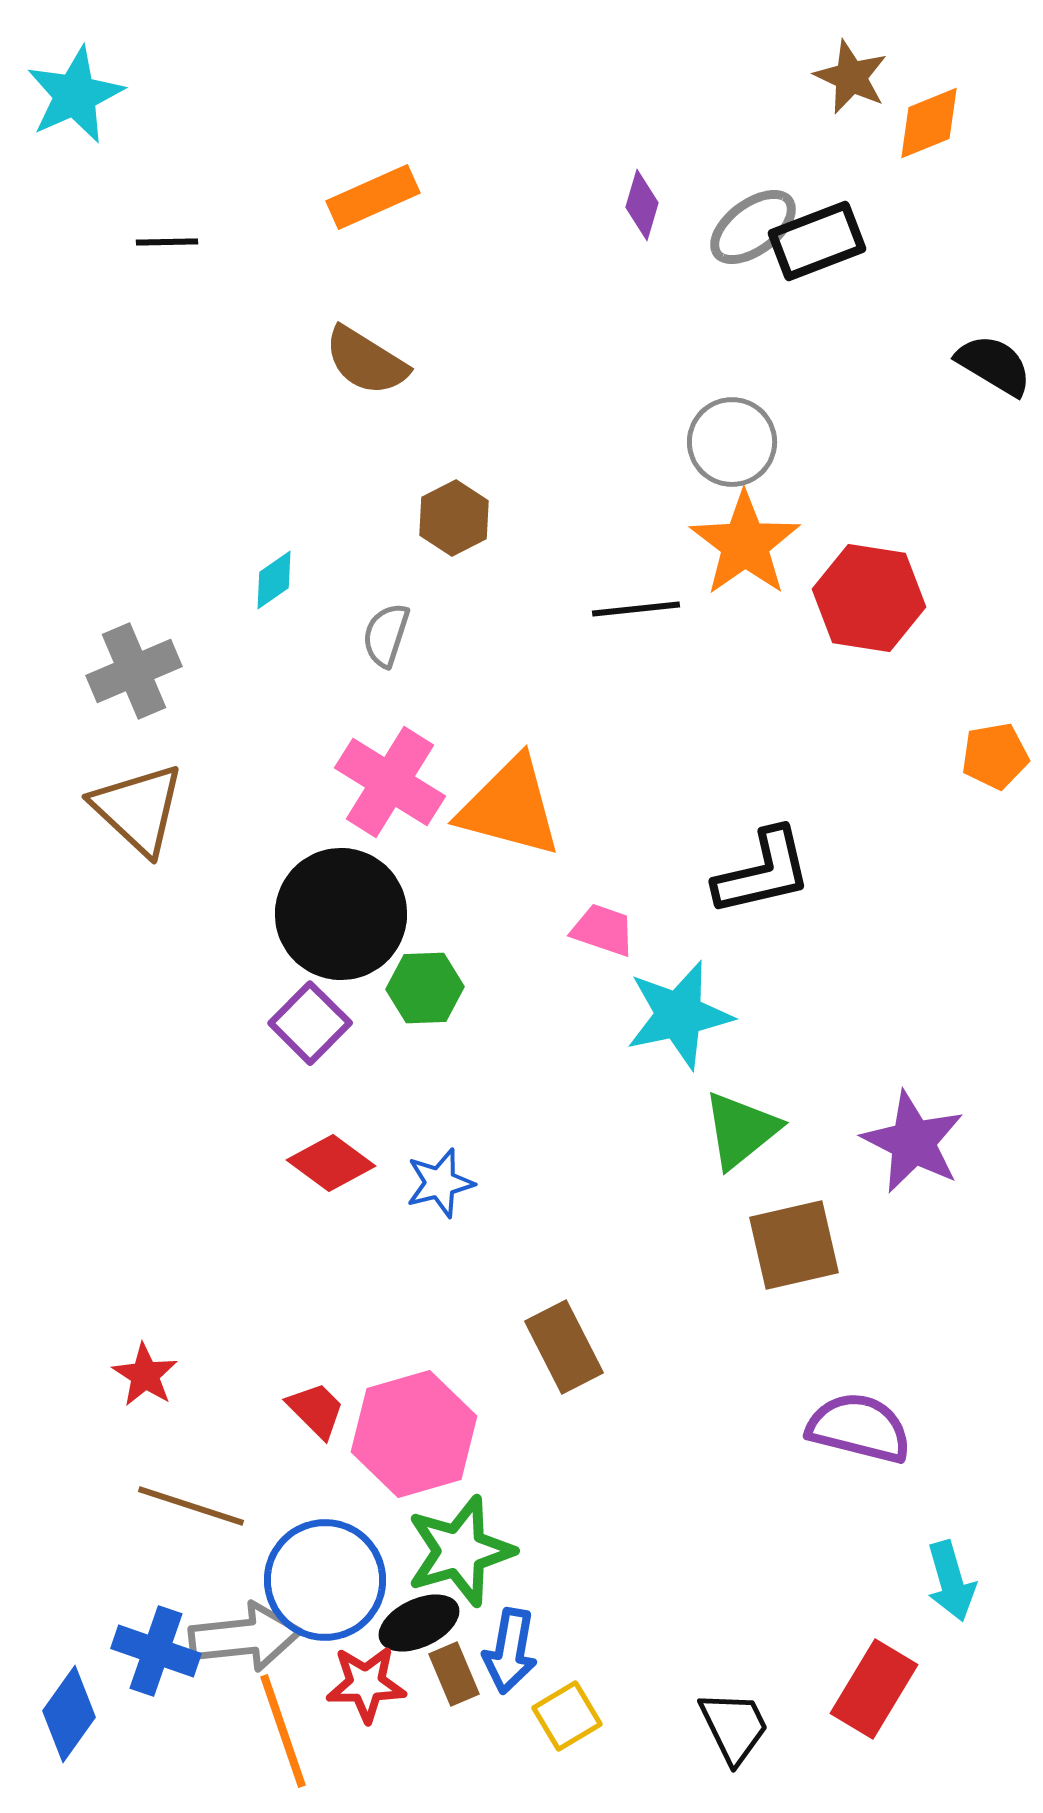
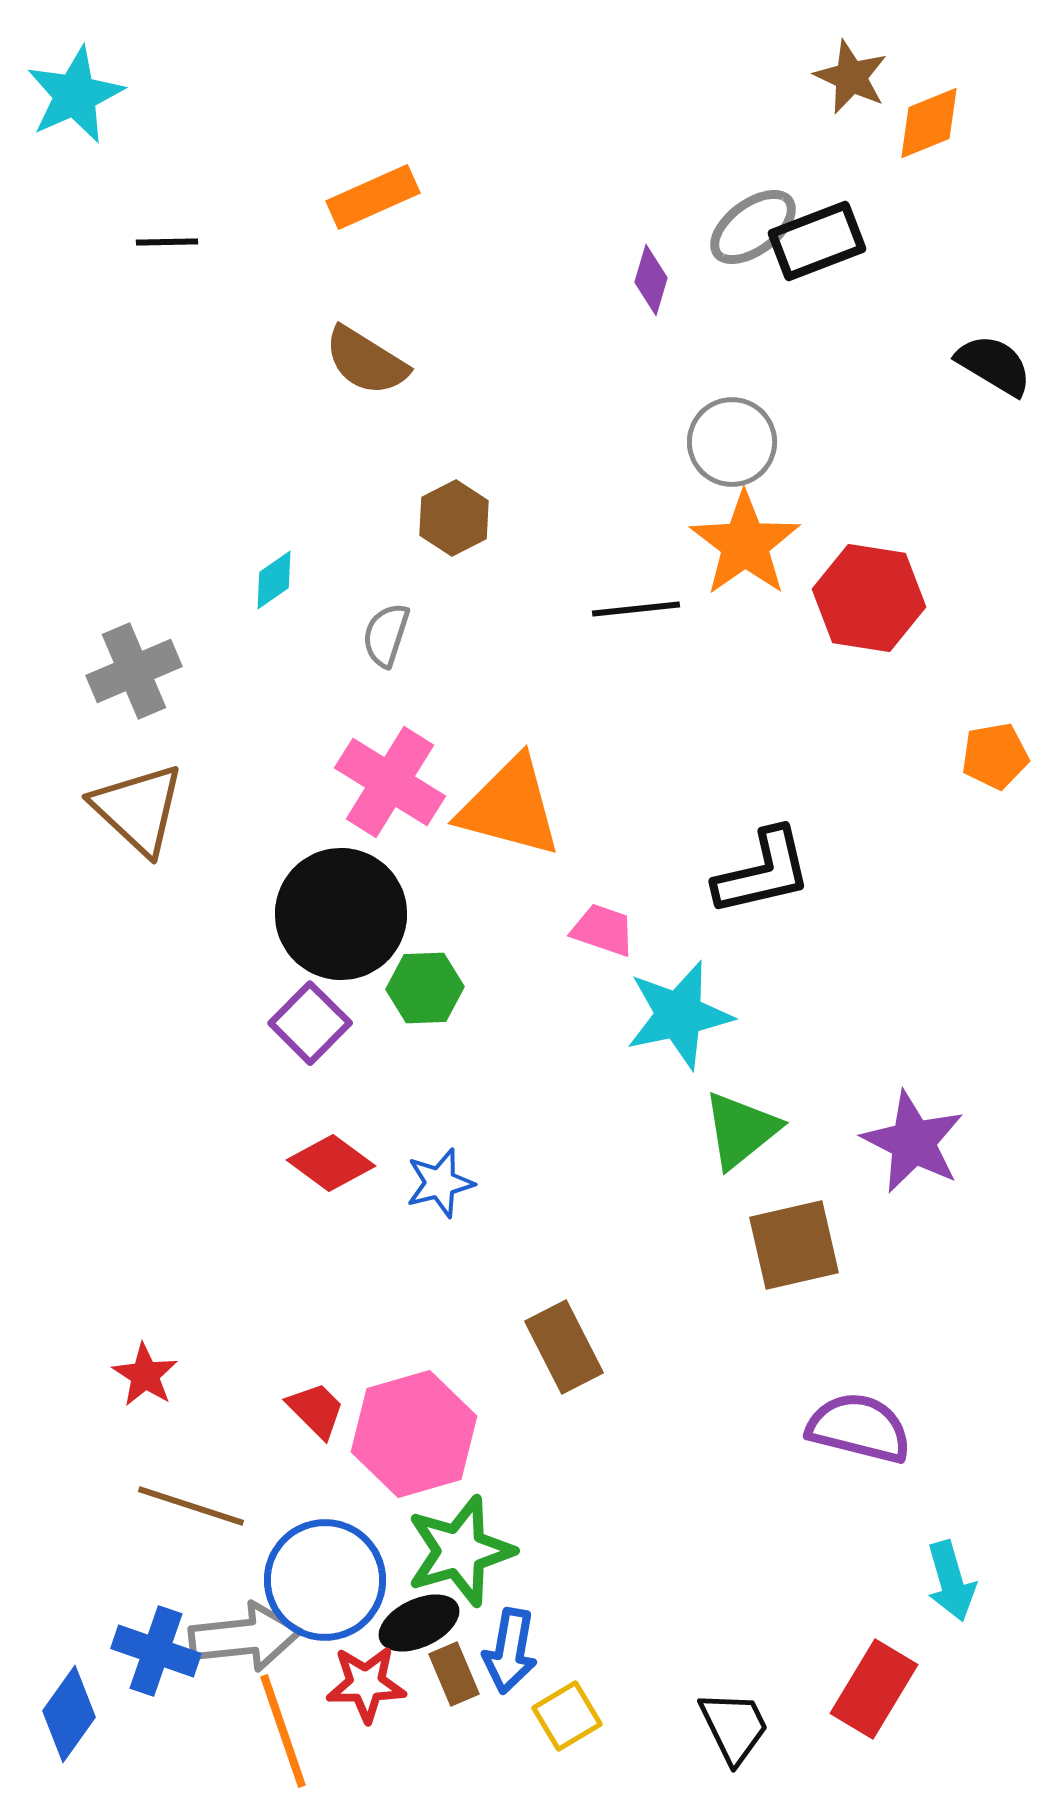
purple diamond at (642, 205): moved 9 px right, 75 px down
